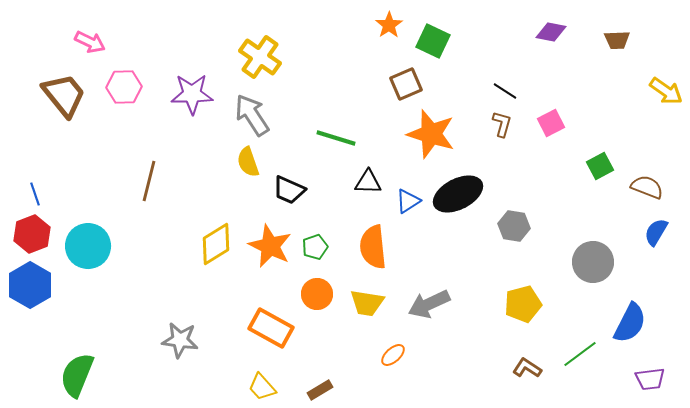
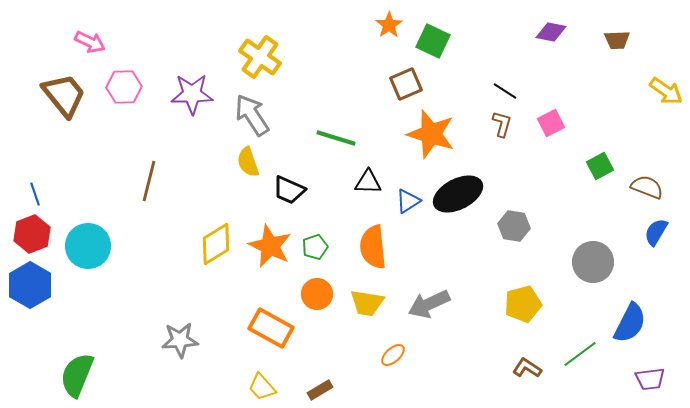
gray star at (180, 340): rotated 12 degrees counterclockwise
